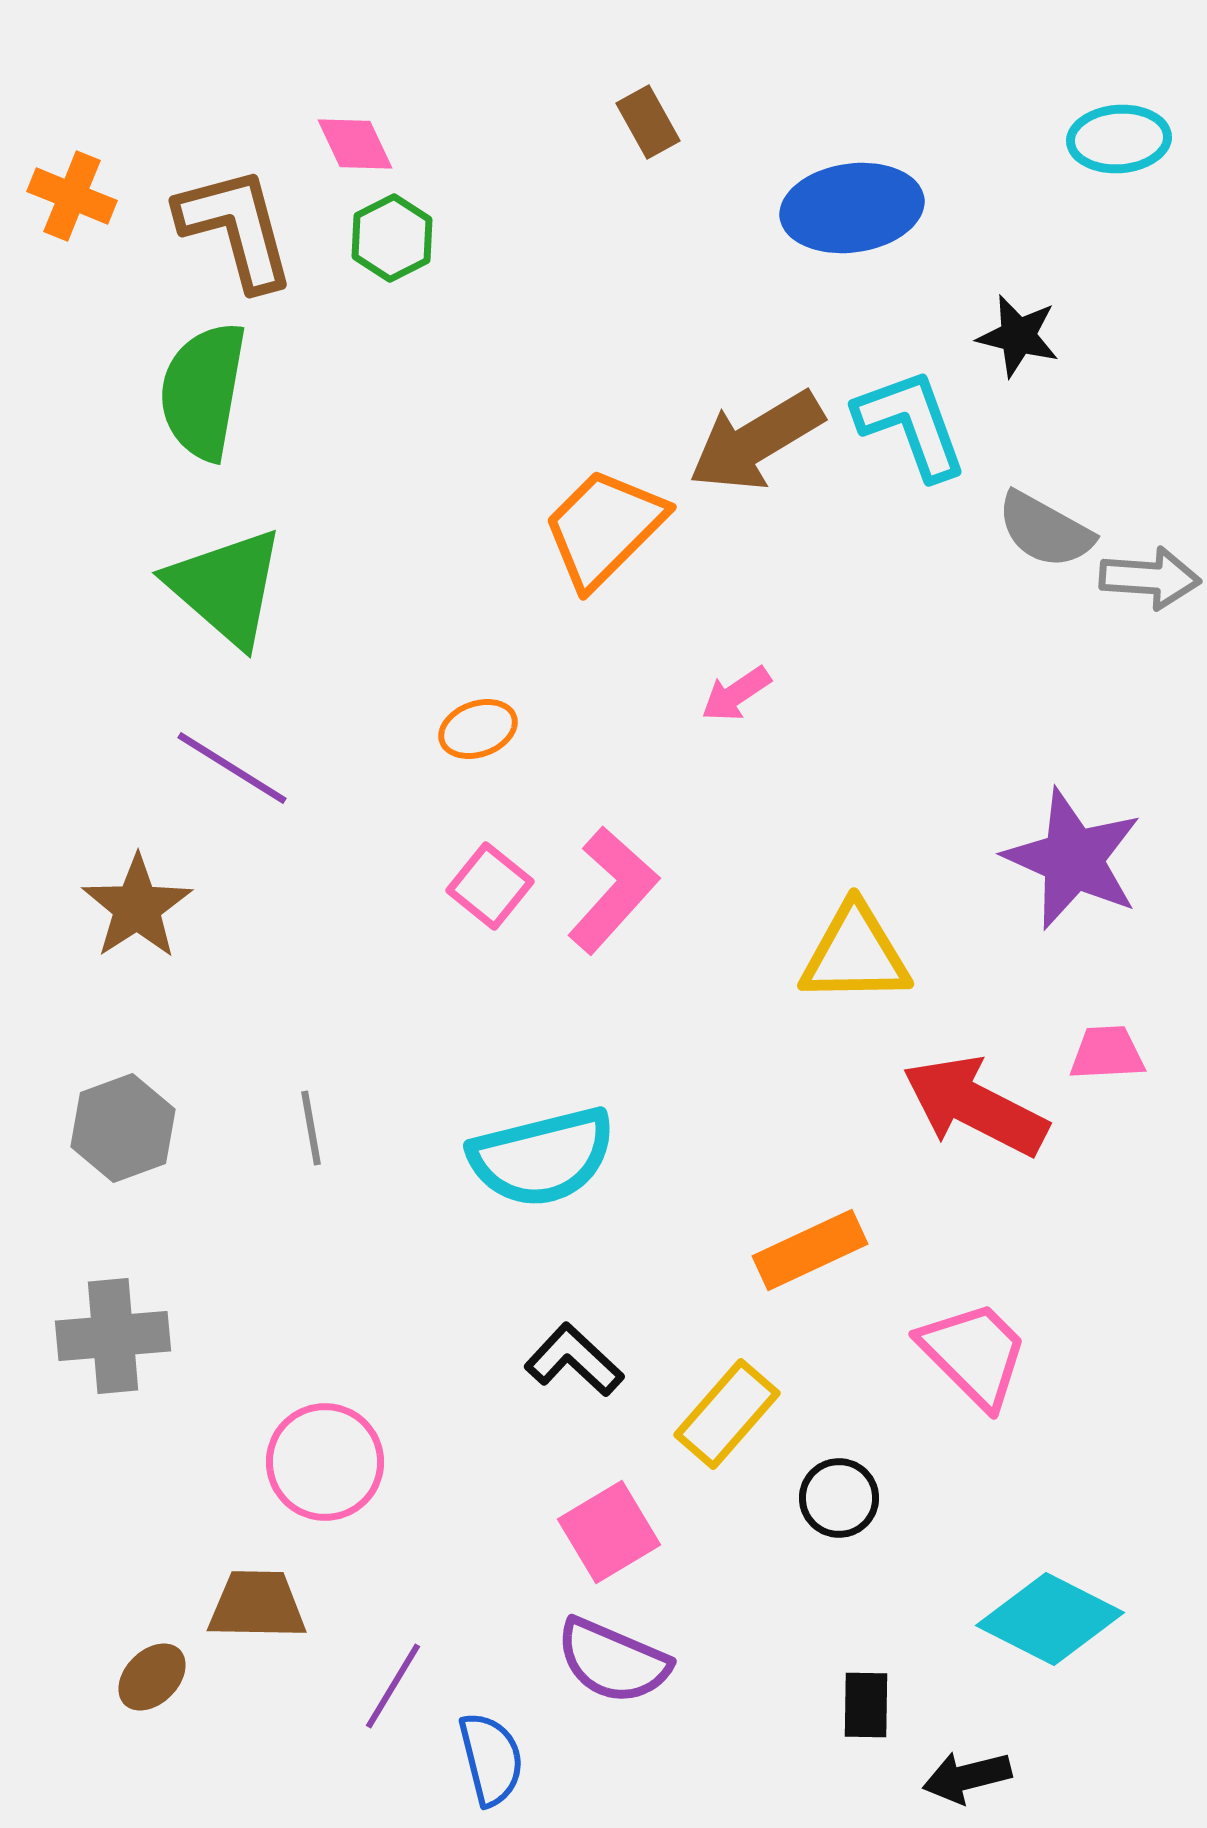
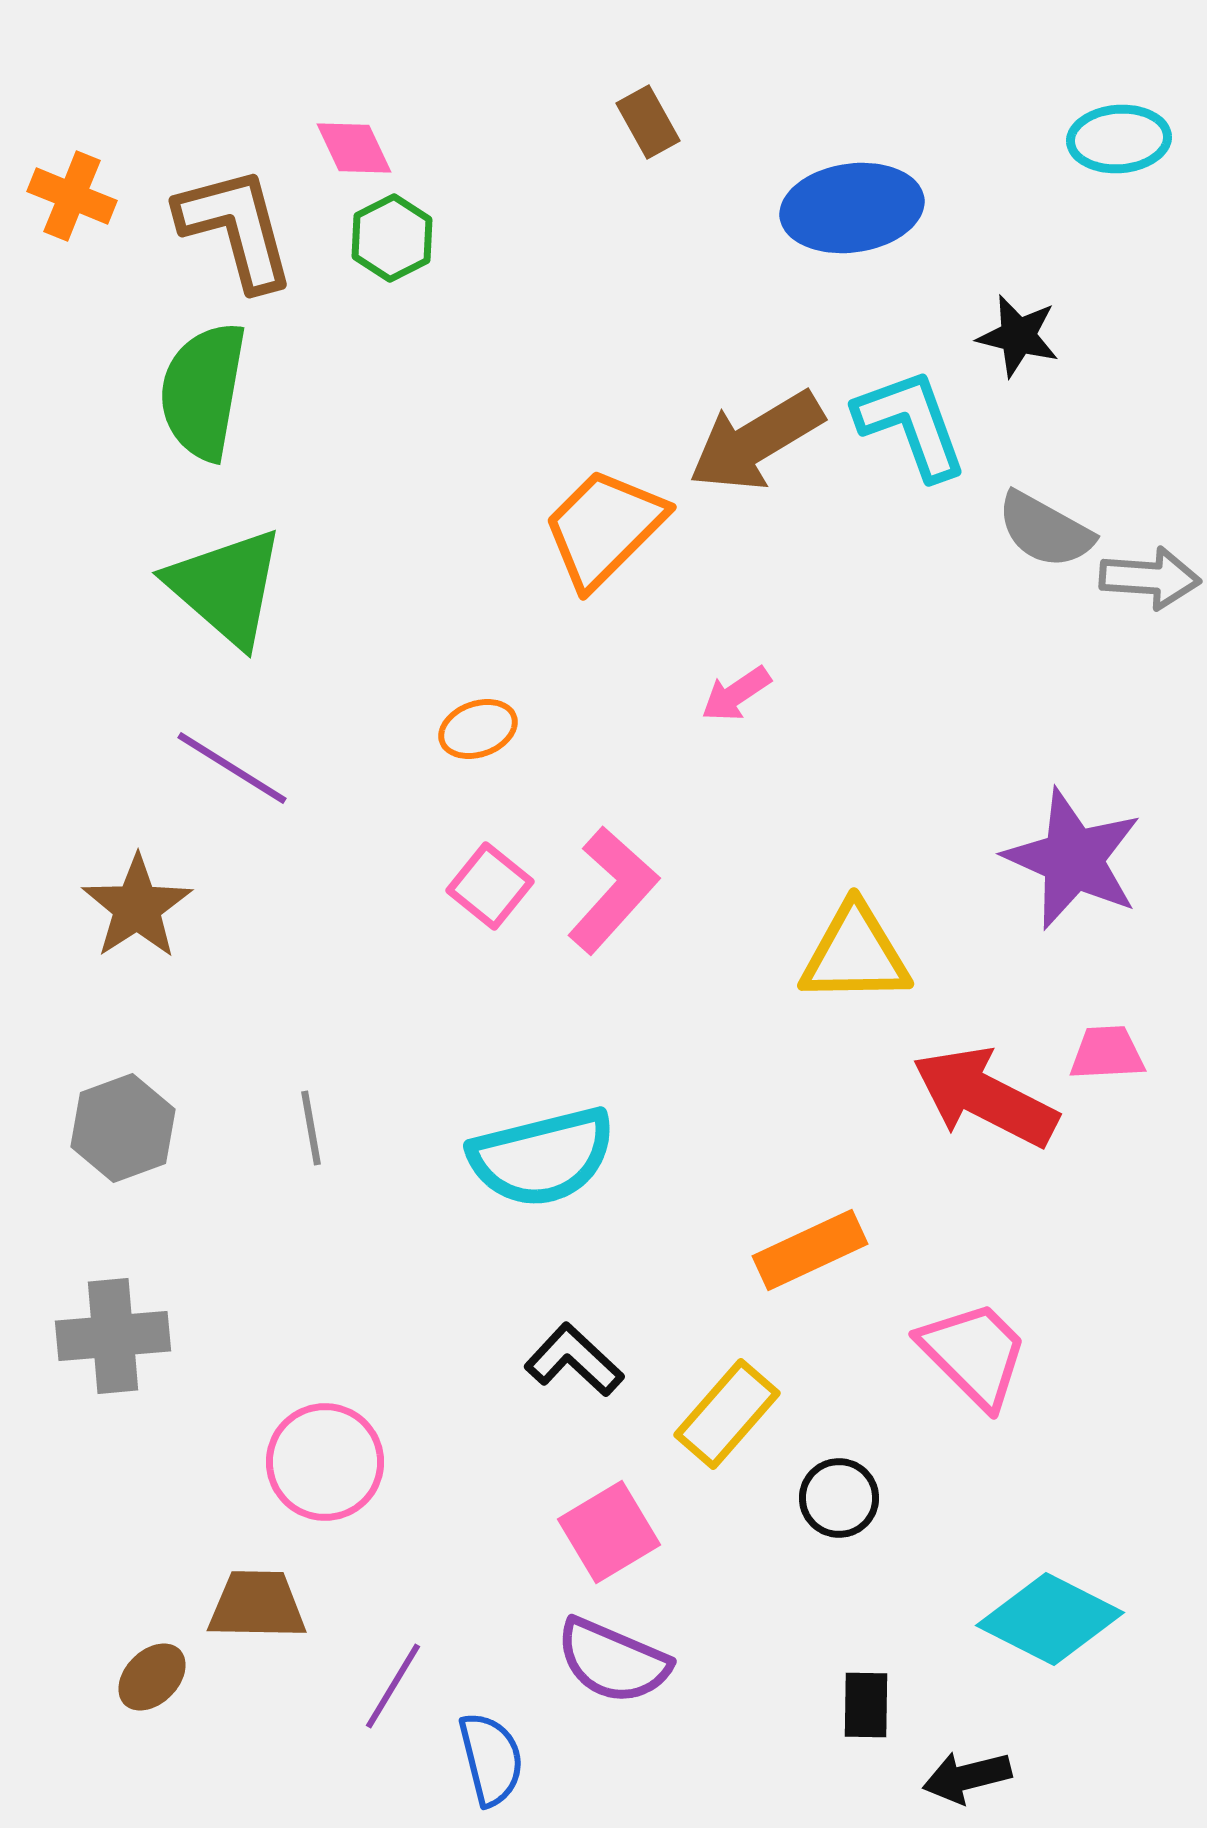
pink diamond at (355, 144): moved 1 px left, 4 px down
red arrow at (975, 1106): moved 10 px right, 9 px up
